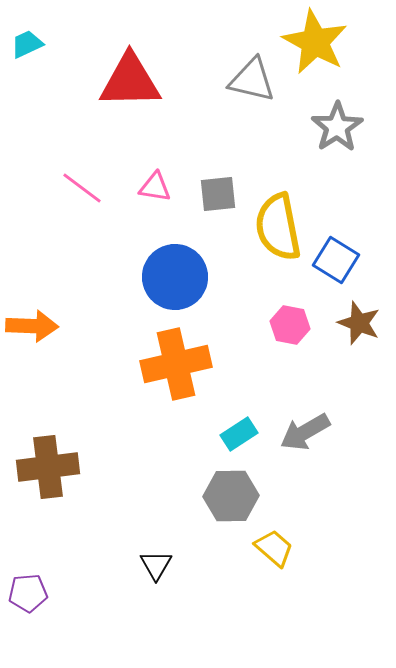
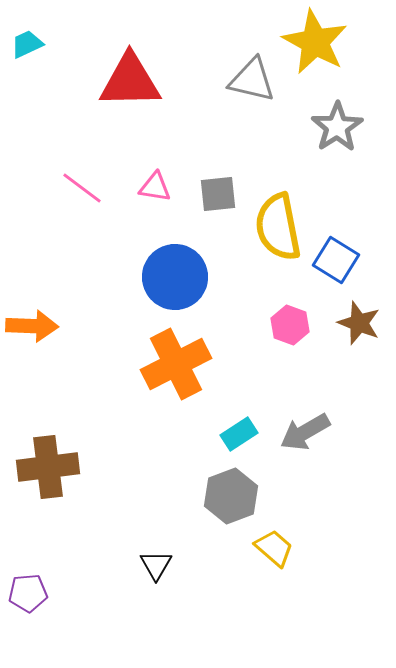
pink hexagon: rotated 9 degrees clockwise
orange cross: rotated 14 degrees counterclockwise
gray hexagon: rotated 20 degrees counterclockwise
